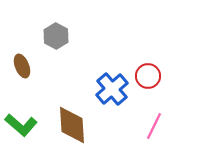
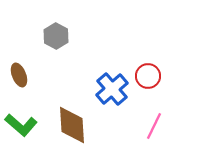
brown ellipse: moved 3 px left, 9 px down
